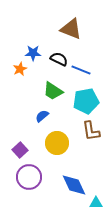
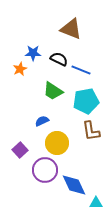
blue semicircle: moved 5 px down; rotated 16 degrees clockwise
purple circle: moved 16 px right, 7 px up
